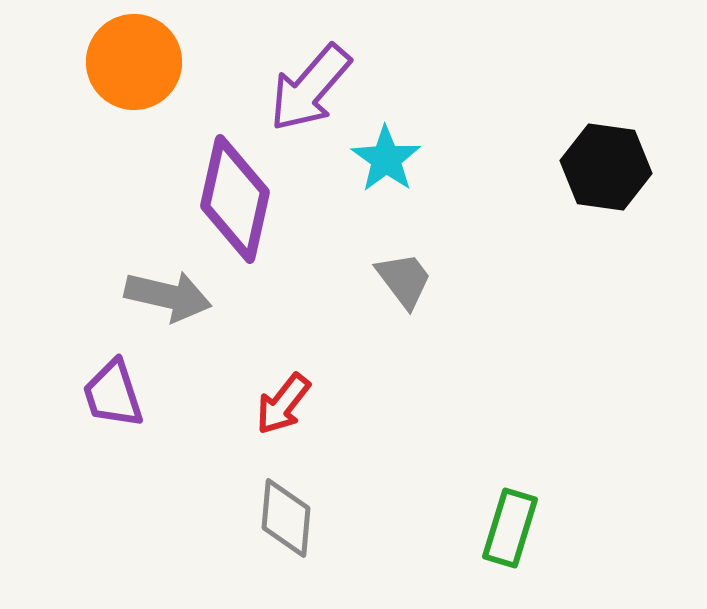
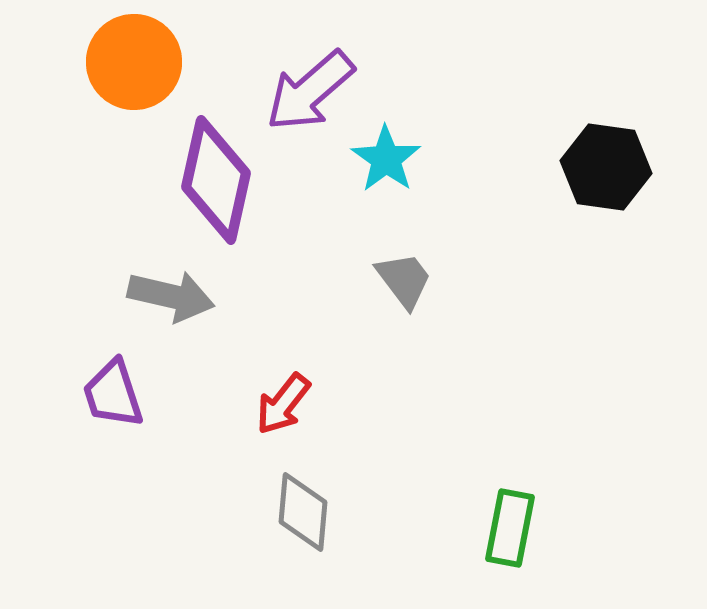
purple arrow: moved 3 px down; rotated 8 degrees clockwise
purple diamond: moved 19 px left, 19 px up
gray arrow: moved 3 px right
gray diamond: moved 17 px right, 6 px up
green rectangle: rotated 6 degrees counterclockwise
